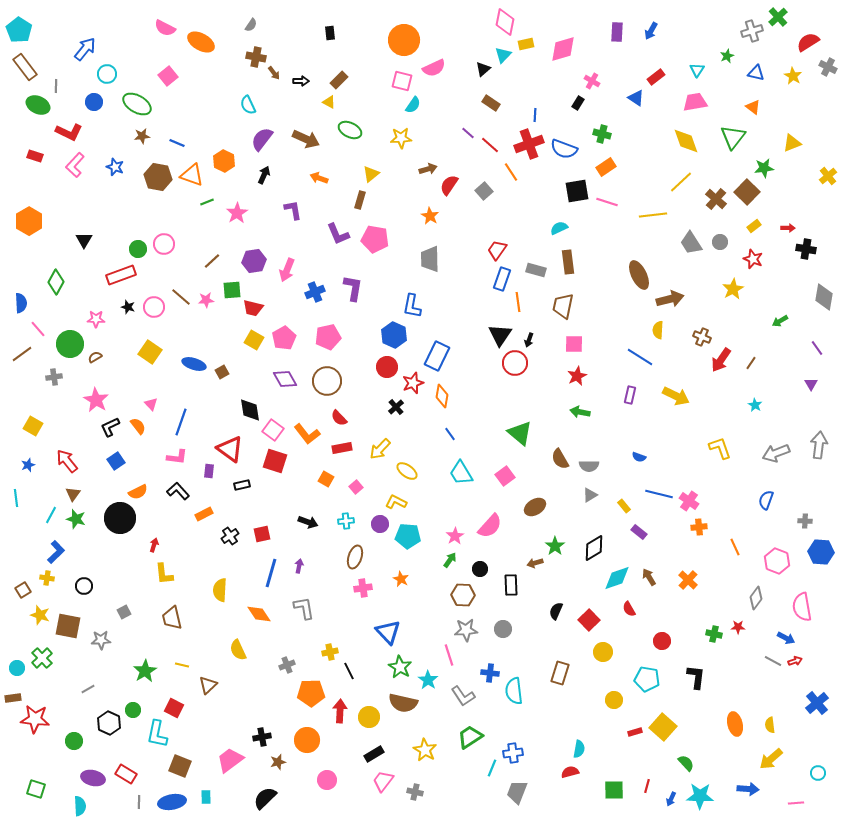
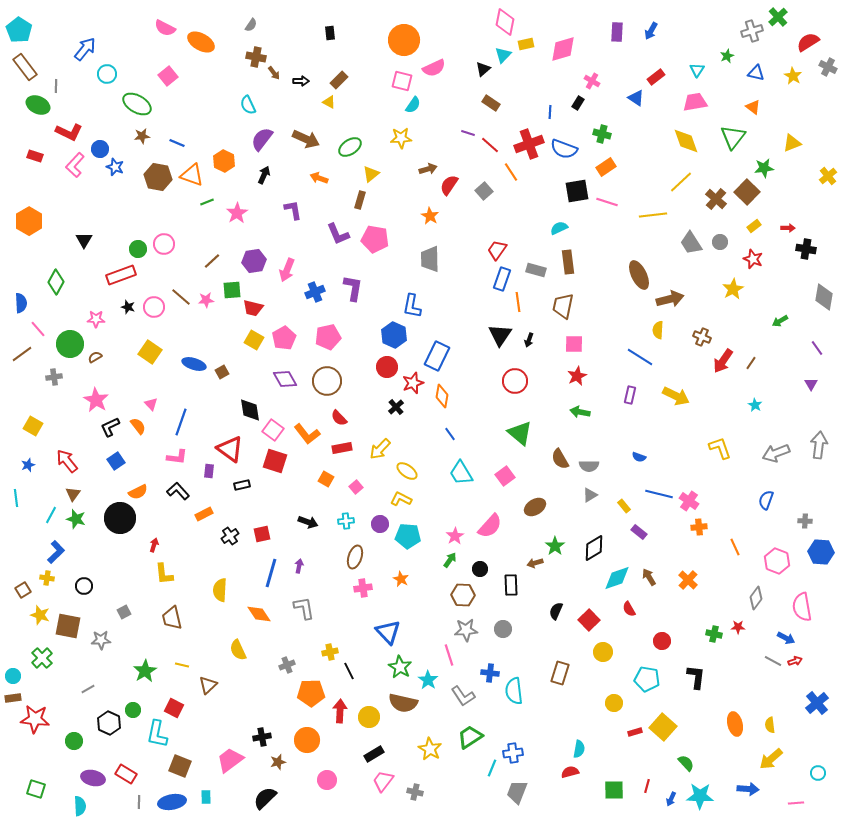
blue circle at (94, 102): moved 6 px right, 47 px down
blue line at (535, 115): moved 15 px right, 3 px up
green ellipse at (350, 130): moved 17 px down; rotated 60 degrees counterclockwise
purple line at (468, 133): rotated 24 degrees counterclockwise
red arrow at (721, 360): moved 2 px right, 1 px down
red circle at (515, 363): moved 18 px down
yellow L-shape at (396, 502): moved 5 px right, 3 px up
cyan circle at (17, 668): moved 4 px left, 8 px down
yellow circle at (614, 700): moved 3 px down
yellow star at (425, 750): moved 5 px right, 1 px up
